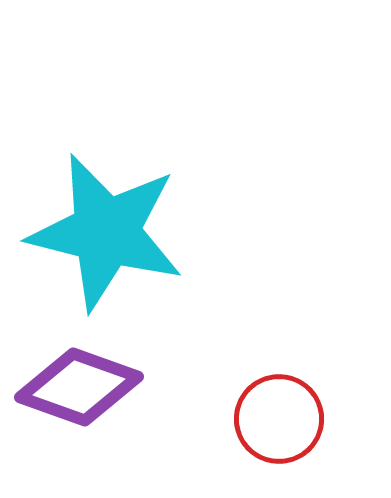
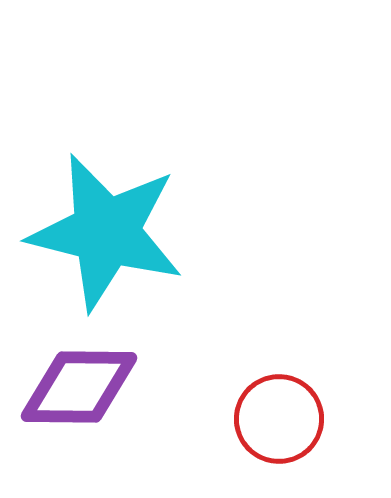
purple diamond: rotated 19 degrees counterclockwise
